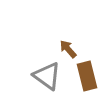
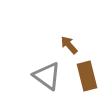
brown arrow: moved 1 px right, 4 px up
